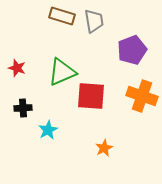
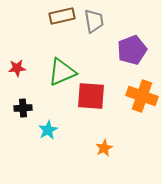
brown rectangle: rotated 30 degrees counterclockwise
red star: rotated 24 degrees counterclockwise
